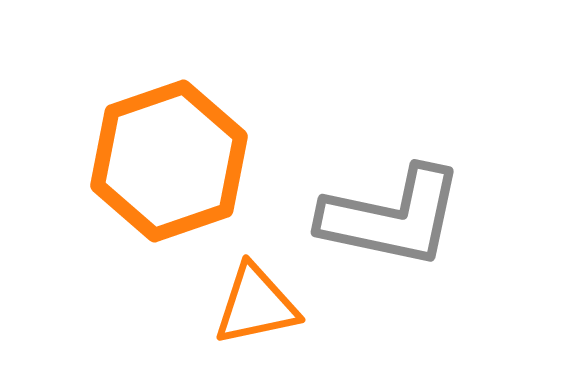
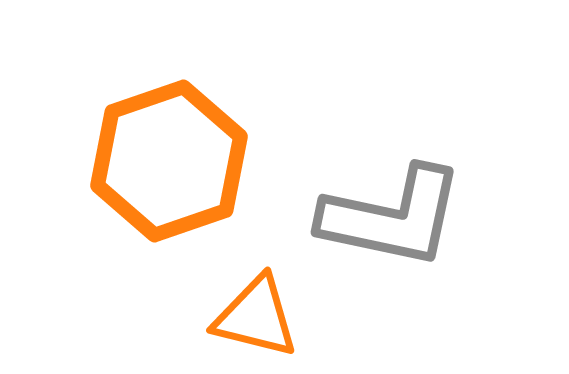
orange triangle: moved 12 px down; rotated 26 degrees clockwise
